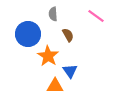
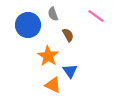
gray semicircle: rotated 16 degrees counterclockwise
blue circle: moved 9 px up
orange triangle: moved 2 px left, 1 px up; rotated 24 degrees clockwise
